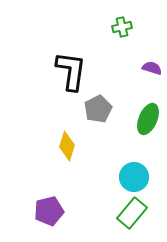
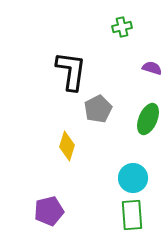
cyan circle: moved 1 px left, 1 px down
green rectangle: moved 2 px down; rotated 44 degrees counterclockwise
